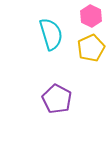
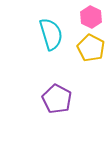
pink hexagon: moved 1 px down
yellow pentagon: rotated 20 degrees counterclockwise
